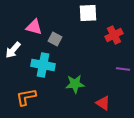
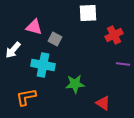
purple line: moved 5 px up
